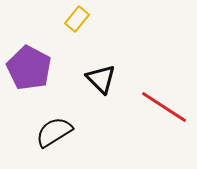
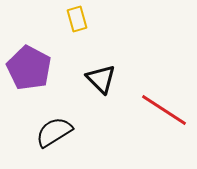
yellow rectangle: rotated 55 degrees counterclockwise
red line: moved 3 px down
